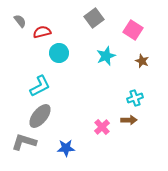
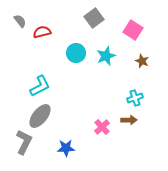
cyan circle: moved 17 px right
gray L-shape: rotated 100 degrees clockwise
